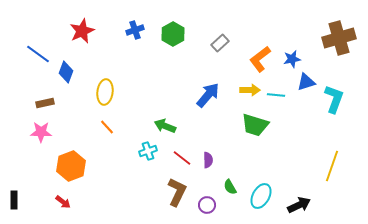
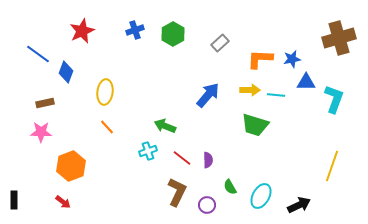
orange L-shape: rotated 40 degrees clockwise
blue triangle: rotated 18 degrees clockwise
